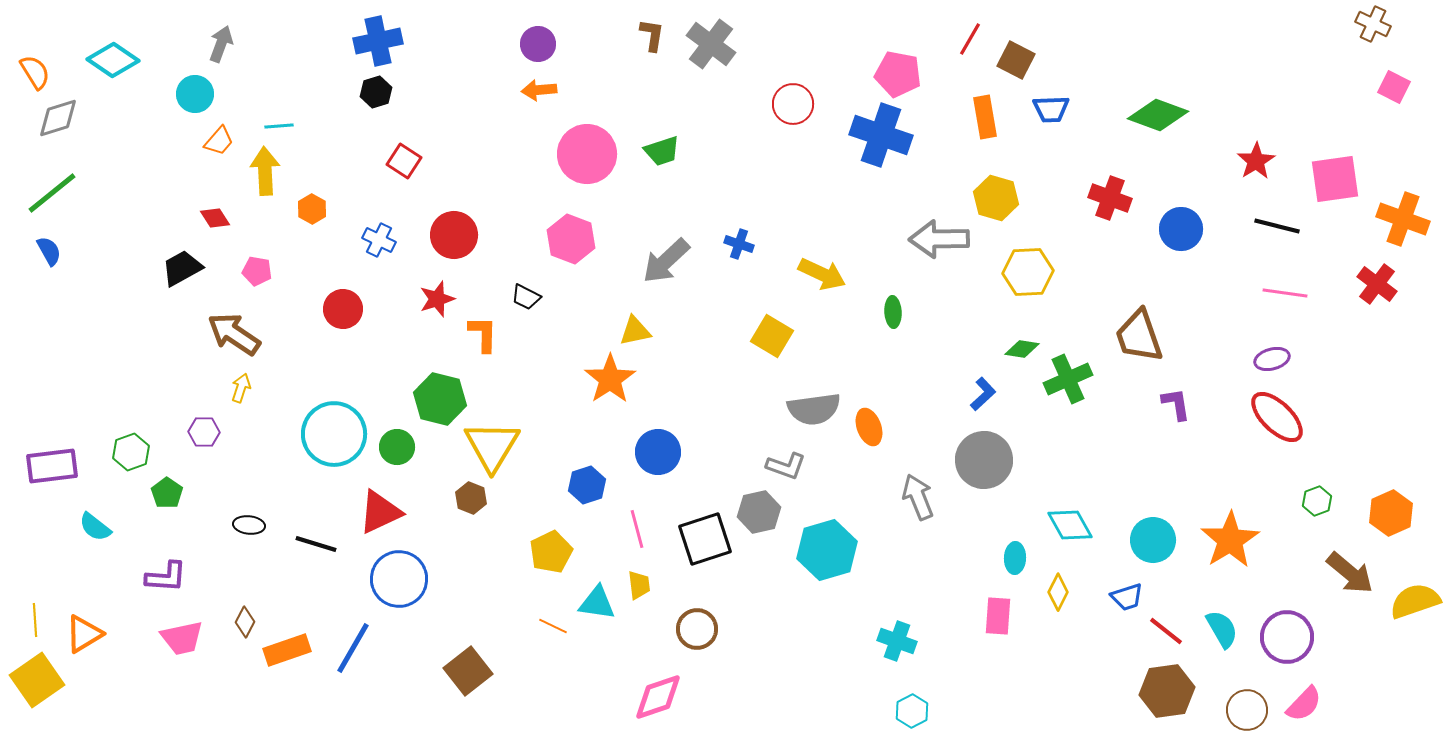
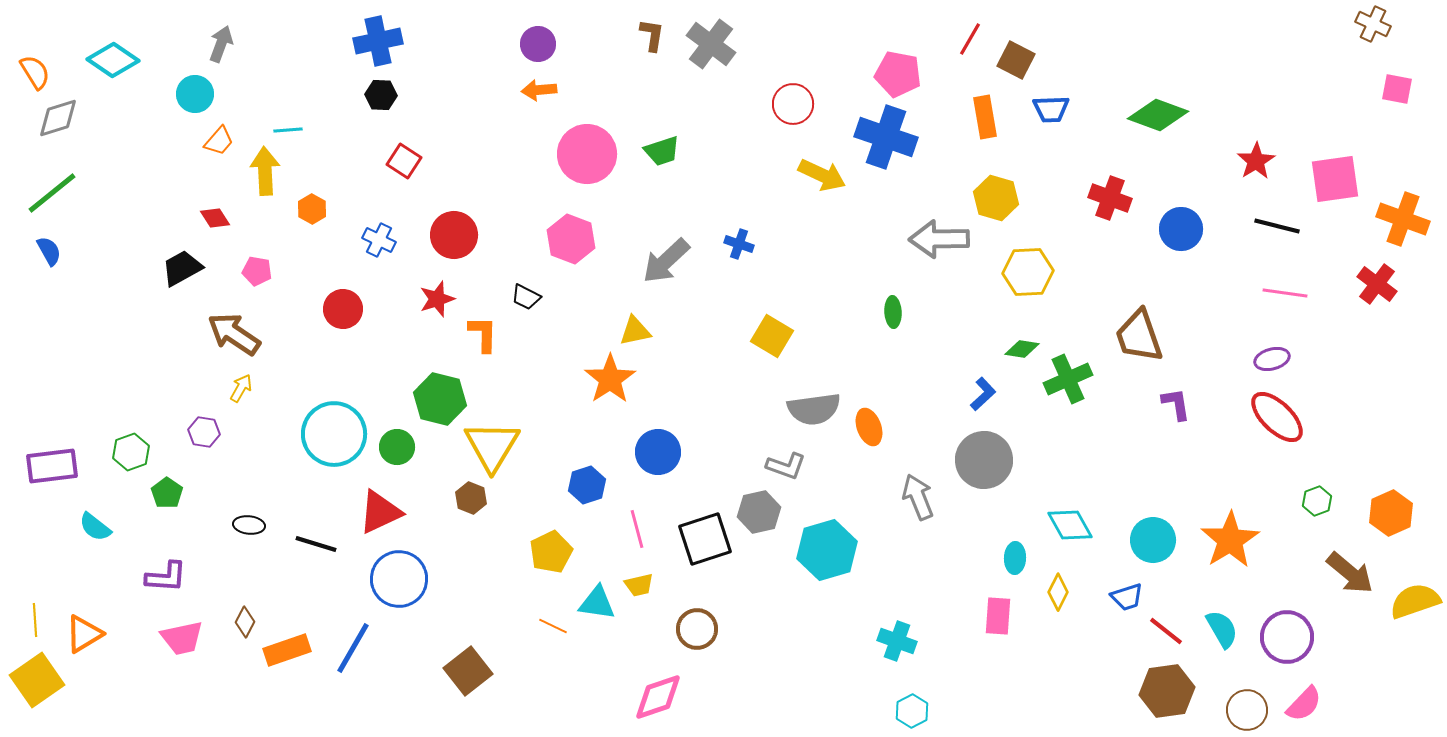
pink square at (1394, 87): moved 3 px right, 2 px down; rotated 16 degrees counterclockwise
black hexagon at (376, 92): moved 5 px right, 3 px down; rotated 20 degrees clockwise
cyan line at (279, 126): moved 9 px right, 4 px down
blue cross at (881, 135): moved 5 px right, 2 px down
yellow arrow at (822, 274): moved 99 px up
yellow arrow at (241, 388): rotated 12 degrees clockwise
purple hexagon at (204, 432): rotated 8 degrees clockwise
yellow trapezoid at (639, 585): rotated 84 degrees clockwise
